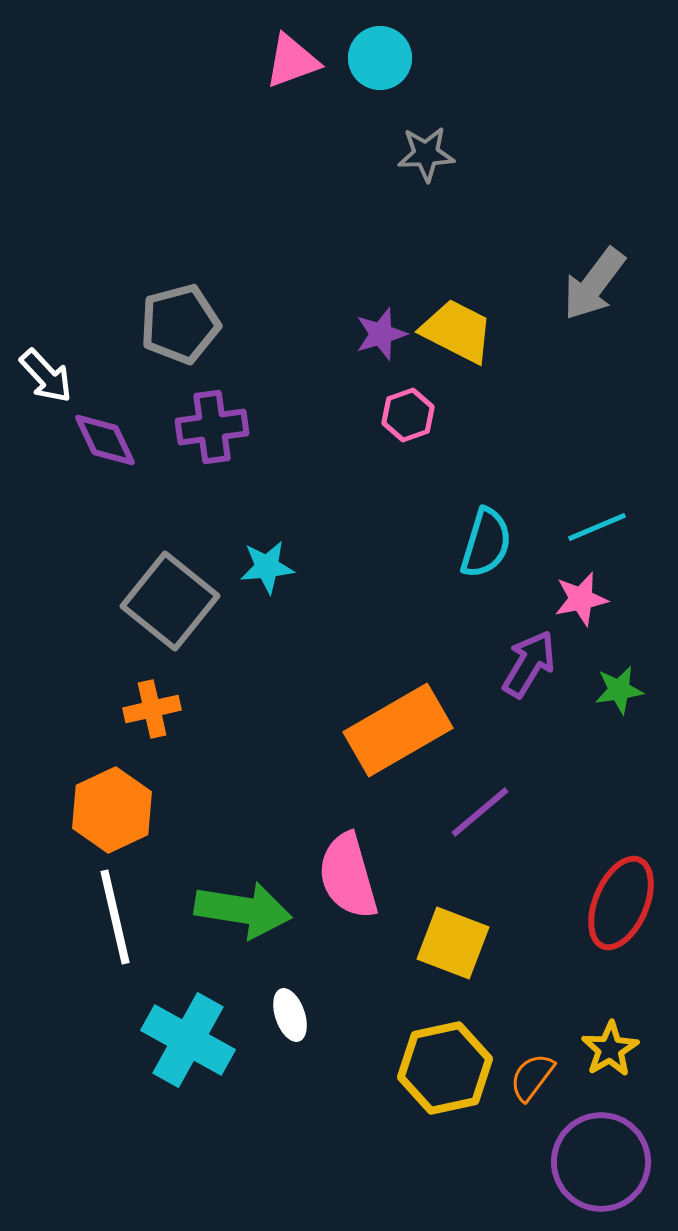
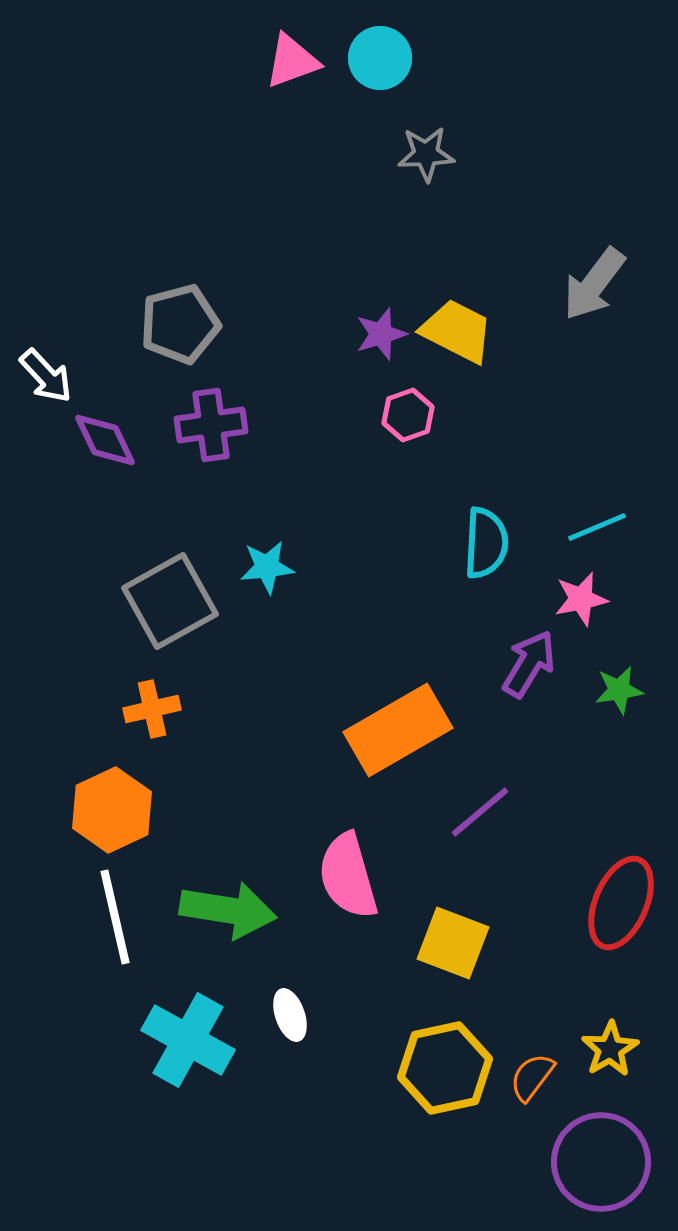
purple cross: moved 1 px left, 2 px up
cyan semicircle: rotated 14 degrees counterclockwise
gray square: rotated 22 degrees clockwise
green arrow: moved 15 px left
